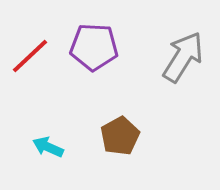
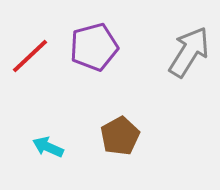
purple pentagon: rotated 18 degrees counterclockwise
gray arrow: moved 6 px right, 5 px up
